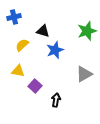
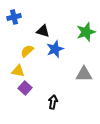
green star: moved 1 px left, 1 px down
yellow semicircle: moved 5 px right, 6 px down
blue star: moved 1 px up
gray triangle: rotated 30 degrees clockwise
purple square: moved 10 px left, 2 px down
black arrow: moved 3 px left, 2 px down
